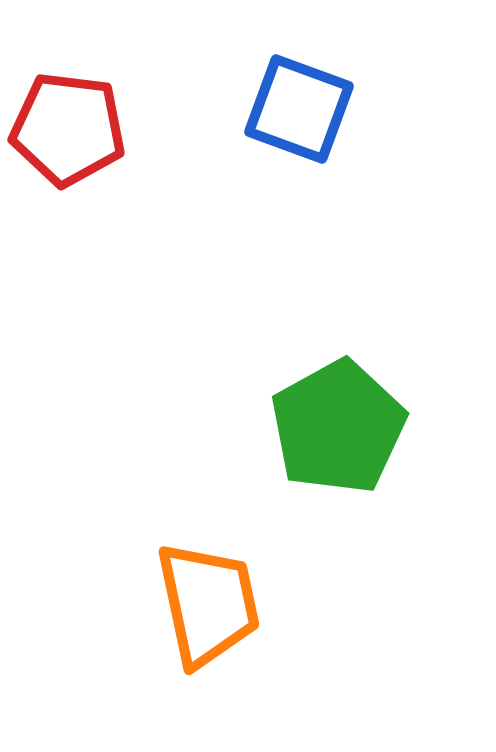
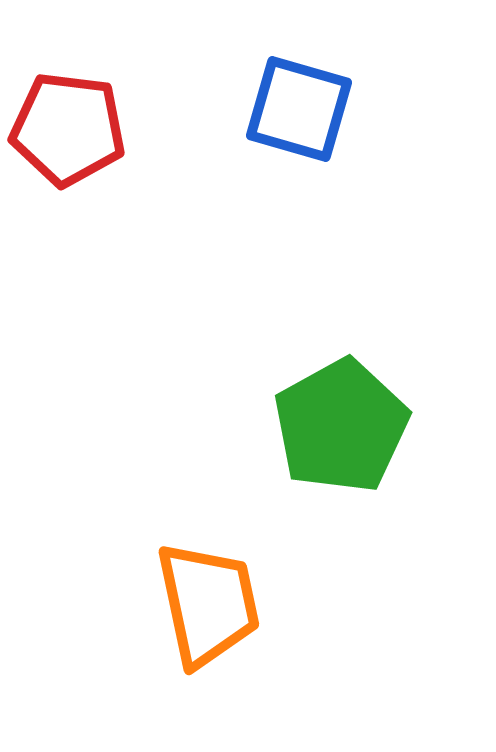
blue square: rotated 4 degrees counterclockwise
green pentagon: moved 3 px right, 1 px up
